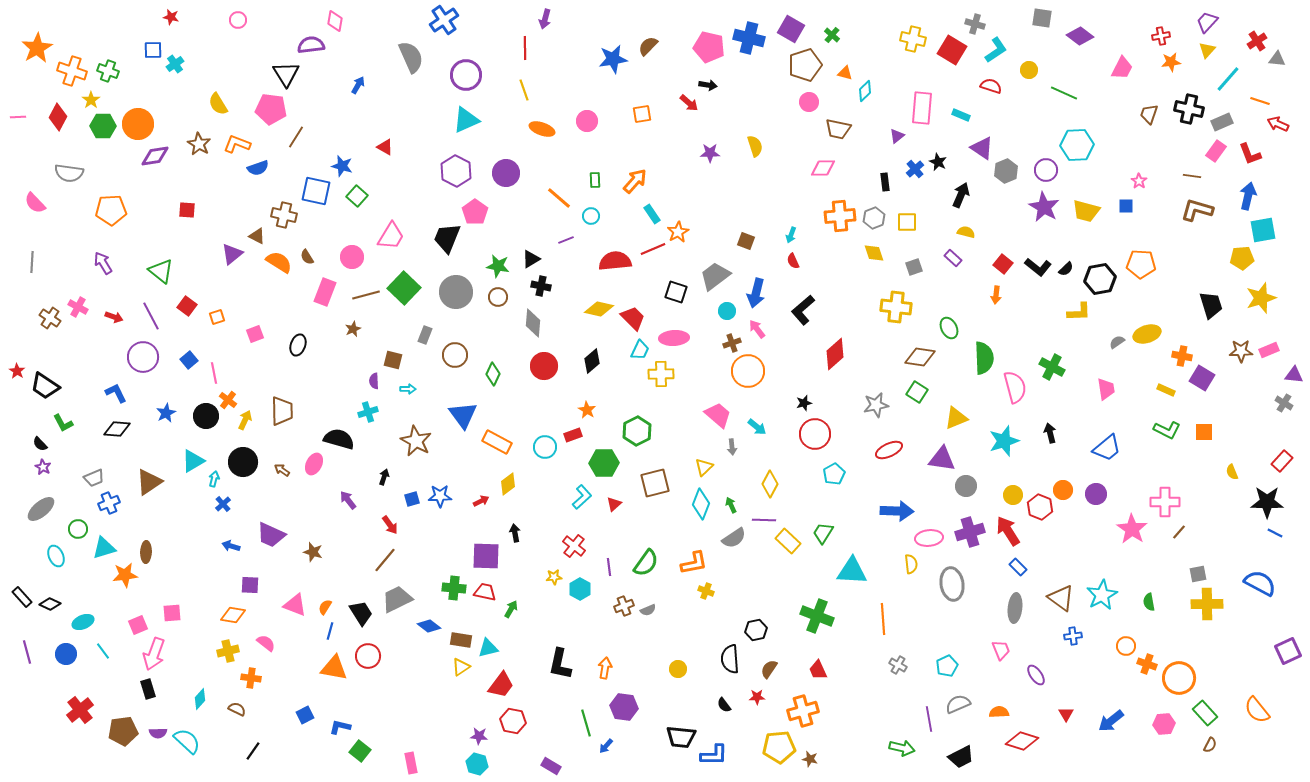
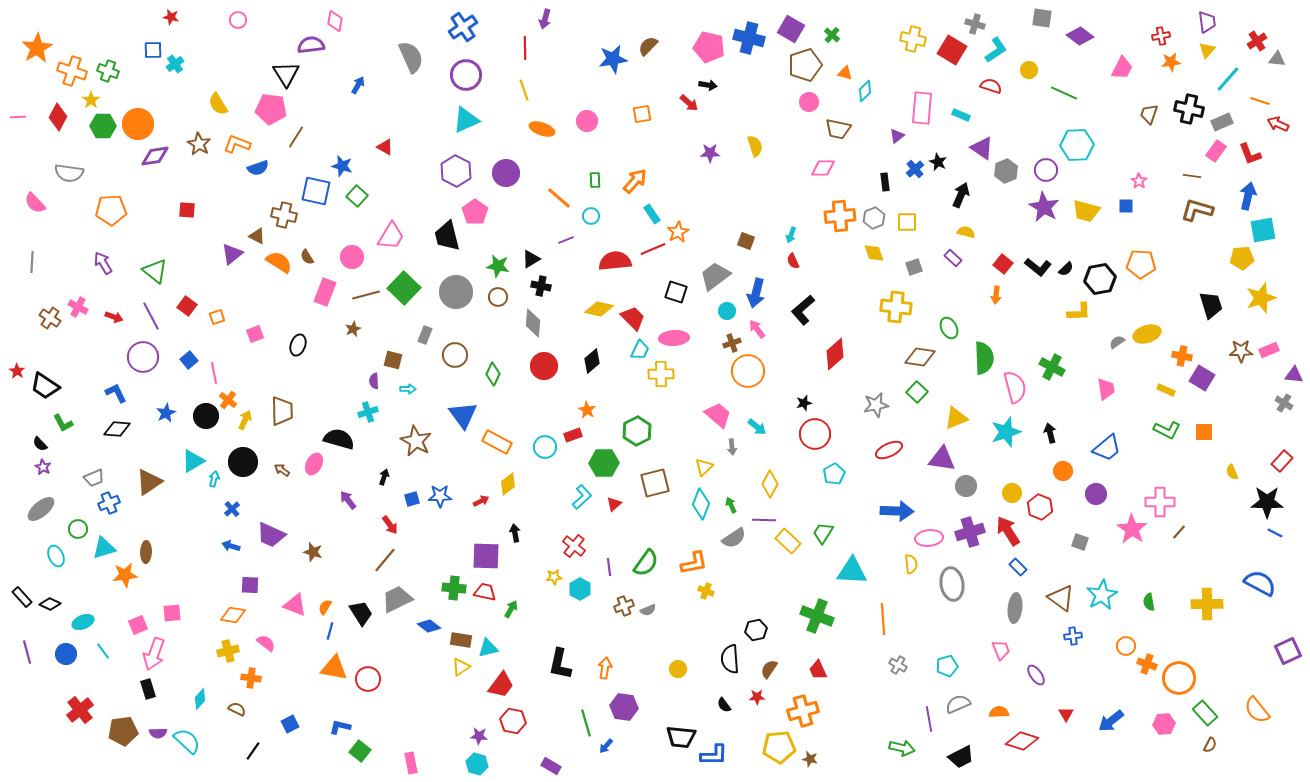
blue cross at (444, 20): moved 19 px right, 7 px down
purple trapezoid at (1207, 22): rotated 130 degrees clockwise
black trapezoid at (447, 238): moved 2 px up; rotated 36 degrees counterclockwise
green triangle at (161, 271): moved 6 px left
green square at (917, 392): rotated 10 degrees clockwise
cyan star at (1004, 441): moved 2 px right, 9 px up
orange circle at (1063, 490): moved 19 px up
yellow circle at (1013, 495): moved 1 px left, 2 px up
pink cross at (1165, 502): moved 5 px left
blue cross at (223, 504): moved 9 px right, 5 px down
gray square at (1198, 574): moved 118 px left, 32 px up; rotated 30 degrees clockwise
red circle at (368, 656): moved 23 px down
cyan pentagon at (947, 666): rotated 10 degrees clockwise
blue square at (305, 715): moved 15 px left, 9 px down
